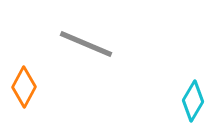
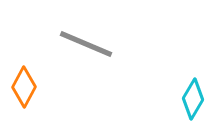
cyan diamond: moved 2 px up
